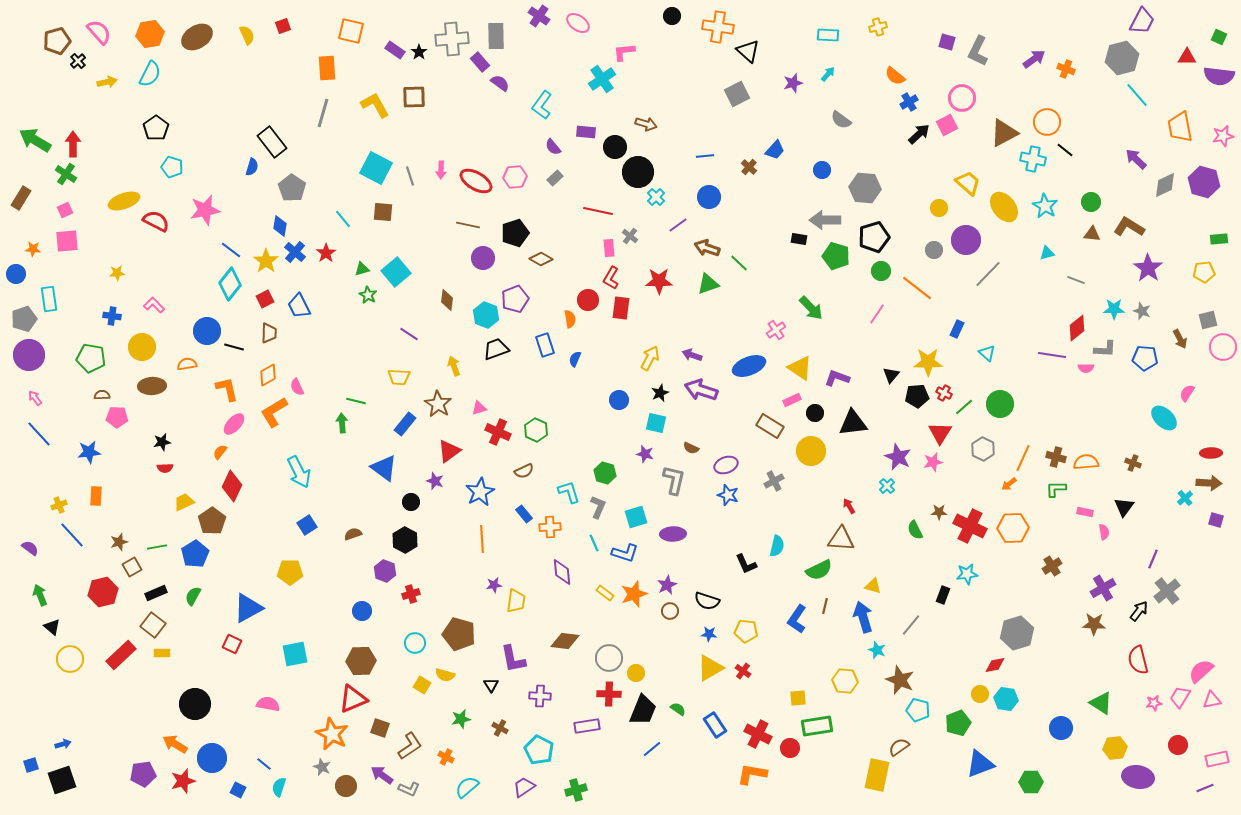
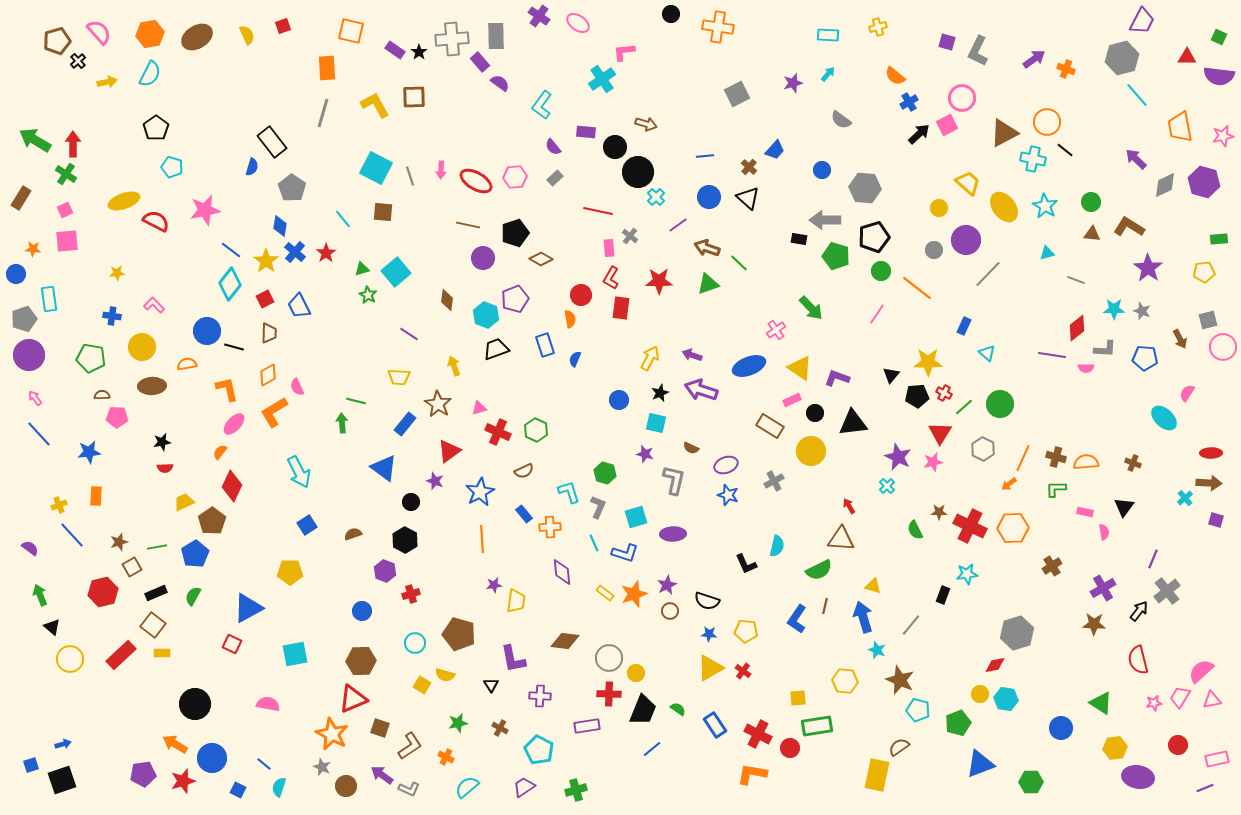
black circle at (672, 16): moved 1 px left, 2 px up
black triangle at (748, 51): moved 147 px down
red circle at (588, 300): moved 7 px left, 5 px up
blue rectangle at (957, 329): moved 7 px right, 3 px up
green star at (461, 719): moved 3 px left, 4 px down
